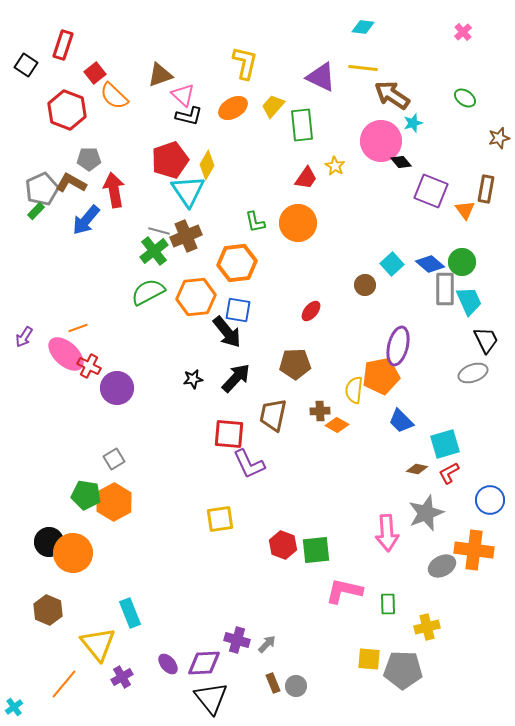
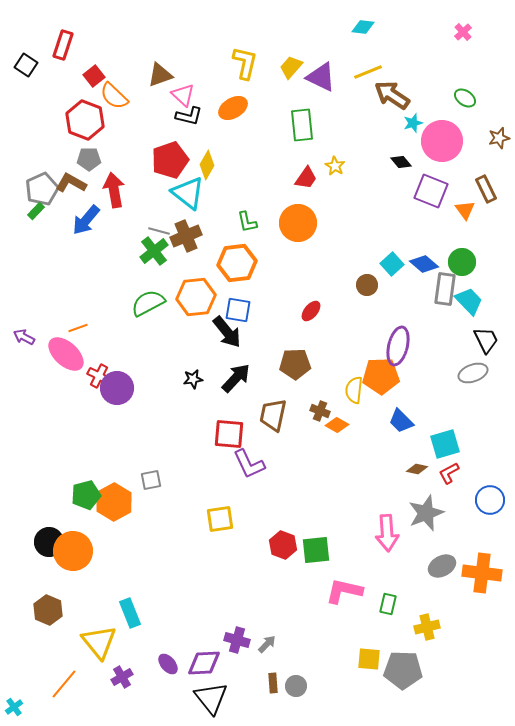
yellow line at (363, 68): moved 5 px right, 4 px down; rotated 28 degrees counterclockwise
red square at (95, 73): moved 1 px left, 3 px down
yellow trapezoid at (273, 106): moved 18 px right, 39 px up
red hexagon at (67, 110): moved 18 px right, 10 px down
pink circle at (381, 141): moved 61 px right
brown rectangle at (486, 189): rotated 36 degrees counterclockwise
cyan triangle at (188, 191): moved 2 px down; rotated 18 degrees counterclockwise
green L-shape at (255, 222): moved 8 px left
blue diamond at (430, 264): moved 6 px left
brown circle at (365, 285): moved 2 px right
gray rectangle at (445, 289): rotated 8 degrees clockwise
green semicircle at (148, 292): moved 11 px down
cyan trapezoid at (469, 301): rotated 20 degrees counterclockwise
purple arrow at (24, 337): rotated 85 degrees clockwise
red cross at (89, 366): moved 10 px right, 10 px down
orange pentagon at (381, 376): rotated 9 degrees clockwise
brown cross at (320, 411): rotated 24 degrees clockwise
gray square at (114, 459): moved 37 px right, 21 px down; rotated 20 degrees clockwise
green pentagon at (86, 495): rotated 24 degrees counterclockwise
orange cross at (474, 550): moved 8 px right, 23 px down
orange circle at (73, 553): moved 2 px up
green rectangle at (388, 604): rotated 15 degrees clockwise
yellow triangle at (98, 644): moved 1 px right, 2 px up
brown rectangle at (273, 683): rotated 18 degrees clockwise
